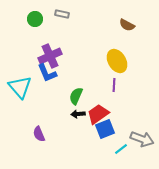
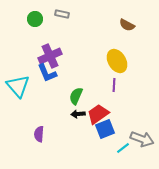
cyan triangle: moved 2 px left, 1 px up
purple semicircle: rotated 28 degrees clockwise
cyan line: moved 2 px right, 1 px up
